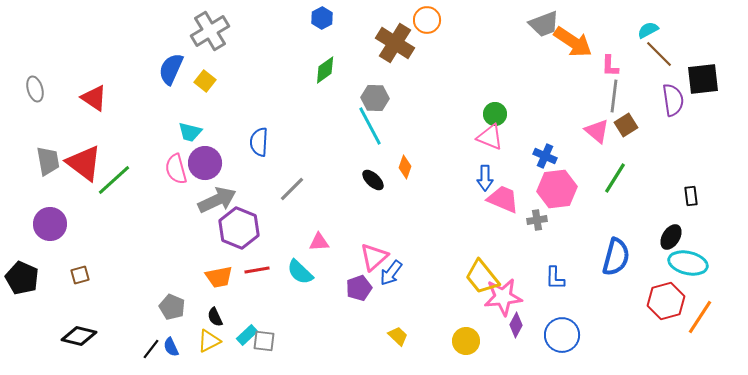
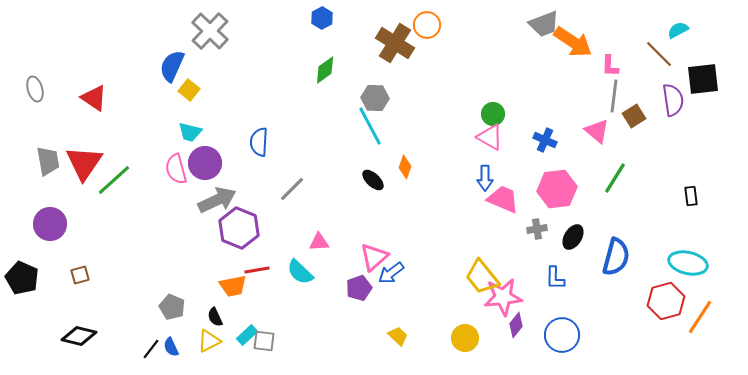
orange circle at (427, 20): moved 5 px down
cyan semicircle at (648, 30): moved 30 px right
gray cross at (210, 31): rotated 15 degrees counterclockwise
blue semicircle at (171, 69): moved 1 px right, 3 px up
yellow square at (205, 81): moved 16 px left, 9 px down
green circle at (495, 114): moved 2 px left
brown square at (626, 125): moved 8 px right, 9 px up
pink triangle at (490, 137): rotated 8 degrees clockwise
blue cross at (545, 156): moved 16 px up
red triangle at (84, 163): rotated 27 degrees clockwise
gray cross at (537, 220): moved 9 px down
black ellipse at (671, 237): moved 98 px left
blue arrow at (391, 273): rotated 16 degrees clockwise
orange trapezoid at (219, 277): moved 14 px right, 9 px down
purple diamond at (516, 325): rotated 10 degrees clockwise
yellow circle at (466, 341): moved 1 px left, 3 px up
